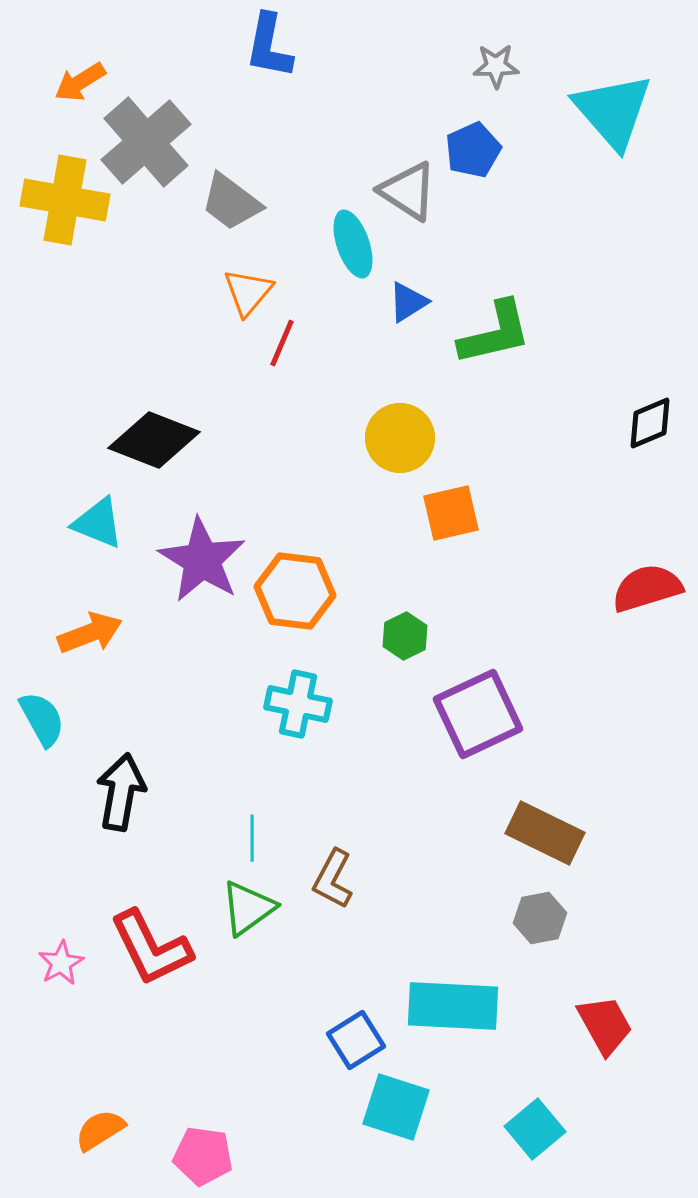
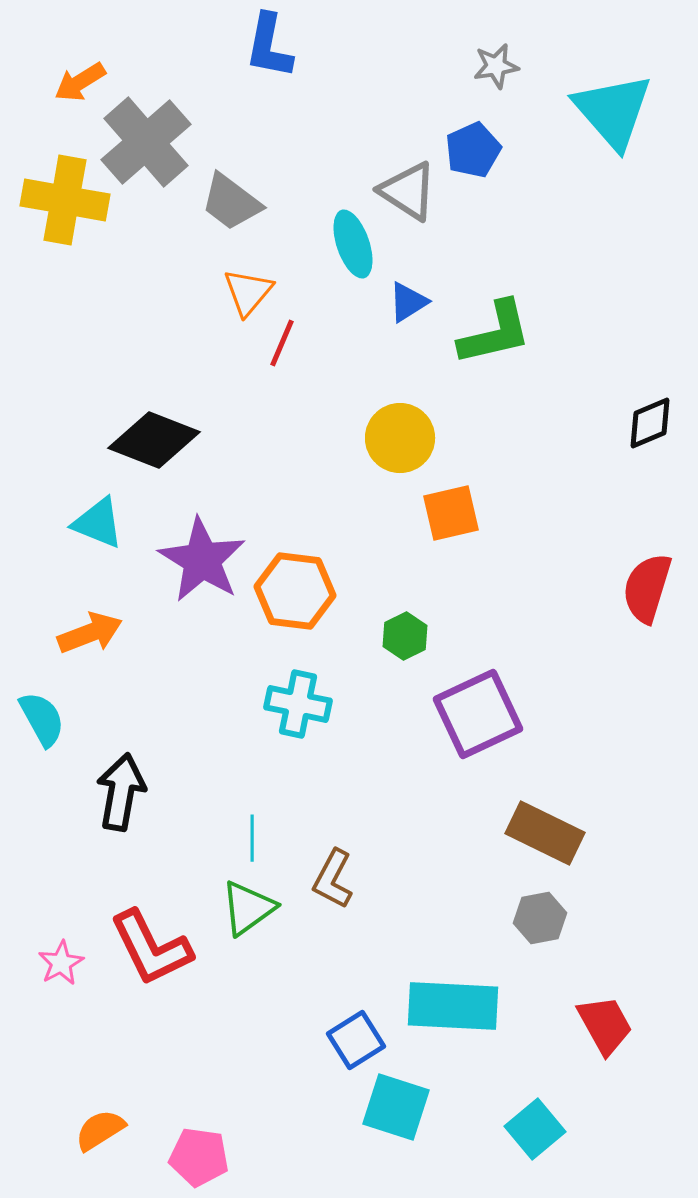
gray star at (496, 66): rotated 9 degrees counterclockwise
red semicircle at (647, 588): rotated 56 degrees counterclockwise
pink pentagon at (203, 1156): moved 4 px left, 1 px down
